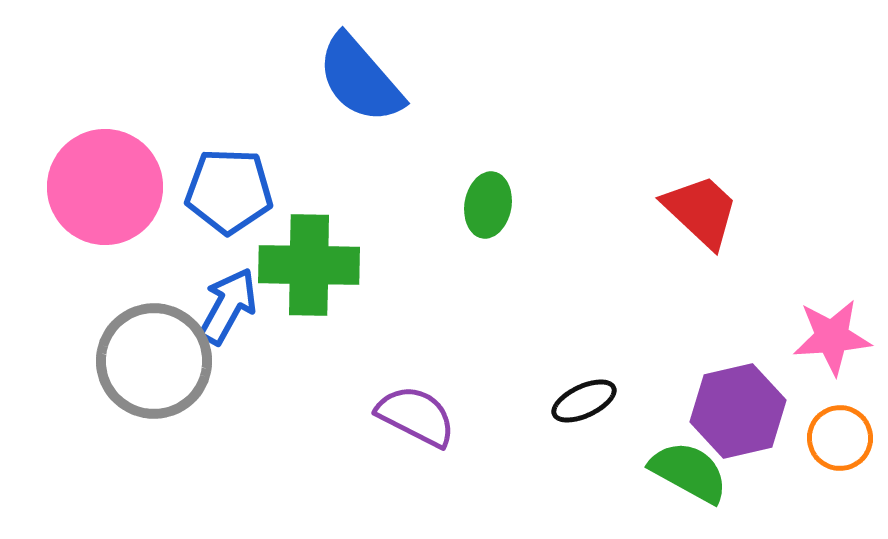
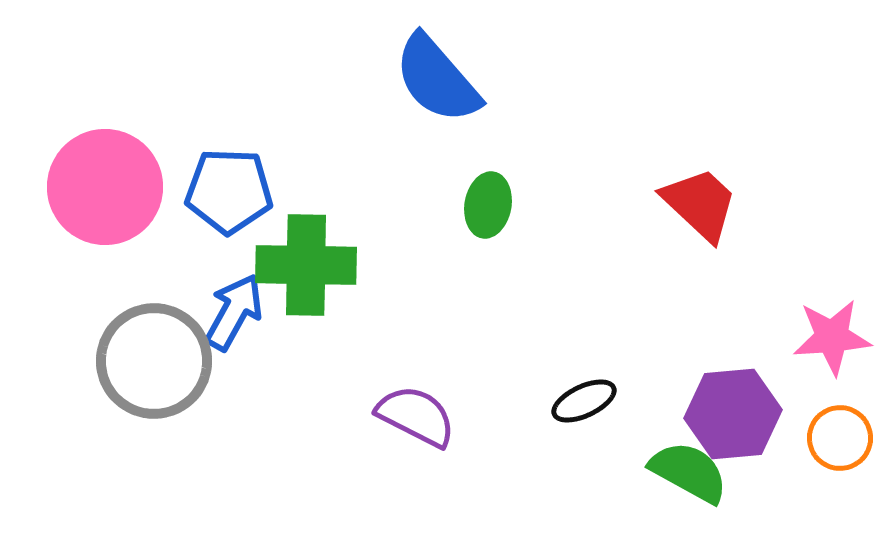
blue semicircle: moved 77 px right
red trapezoid: moved 1 px left, 7 px up
green cross: moved 3 px left
blue arrow: moved 6 px right, 6 px down
purple hexagon: moved 5 px left, 3 px down; rotated 8 degrees clockwise
